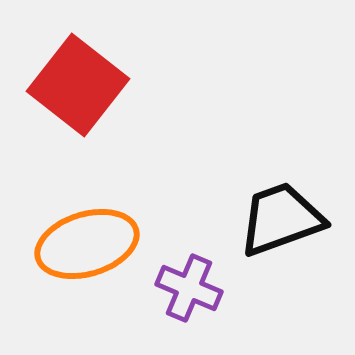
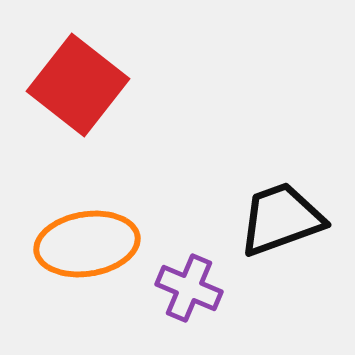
orange ellipse: rotated 8 degrees clockwise
